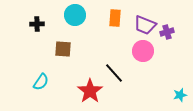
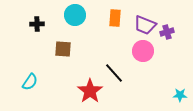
cyan semicircle: moved 11 px left
cyan star: rotated 16 degrees clockwise
